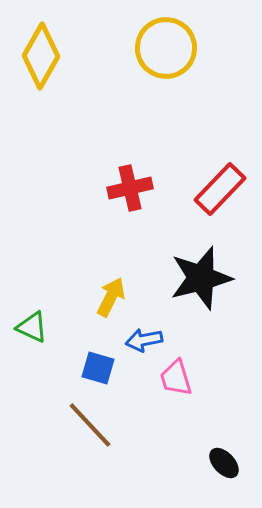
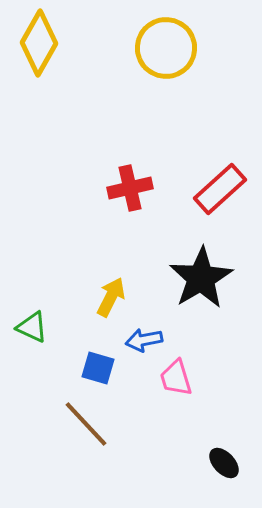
yellow diamond: moved 2 px left, 13 px up
red rectangle: rotated 4 degrees clockwise
black star: rotated 16 degrees counterclockwise
brown line: moved 4 px left, 1 px up
